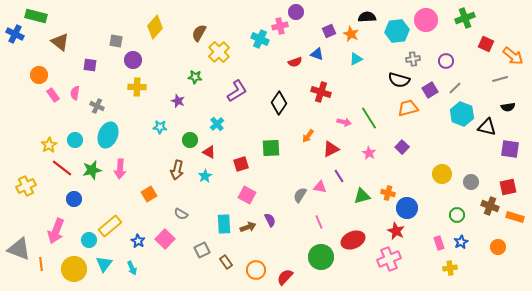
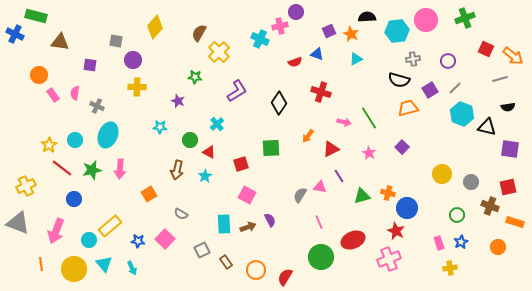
brown triangle at (60, 42): rotated 30 degrees counterclockwise
red square at (486, 44): moved 5 px down
purple circle at (446, 61): moved 2 px right
orange rectangle at (515, 217): moved 5 px down
blue star at (138, 241): rotated 24 degrees counterclockwise
gray triangle at (19, 249): moved 1 px left, 26 px up
cyan triangle at (104, 264): rotated 18 degrees counterclockwise
red semicircle at (285, 277): rotated 12 degrees counterclockwise
